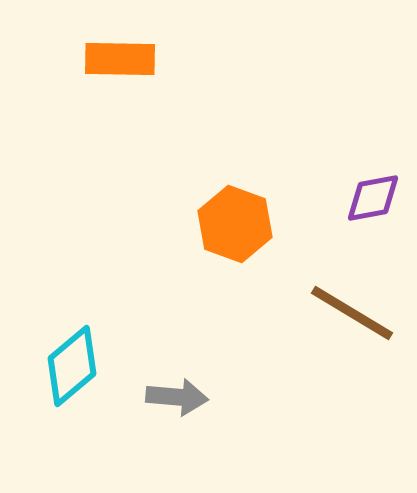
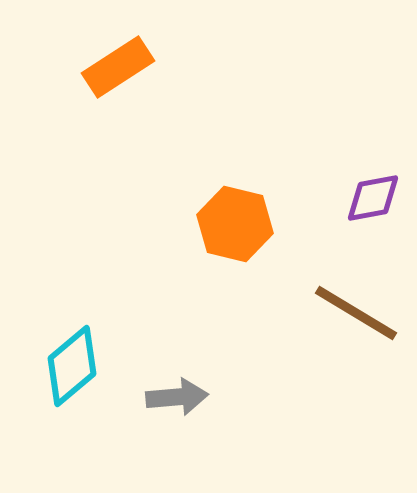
orange rectangle: moved 2 px left, 8 px down; rotated 34 degrees counterclockwise
orange hexagon: rotated 6 degrees counterclockwise
brown line: moved 4 px right
gray arrow: rotated 10 degrees counterclockwise
